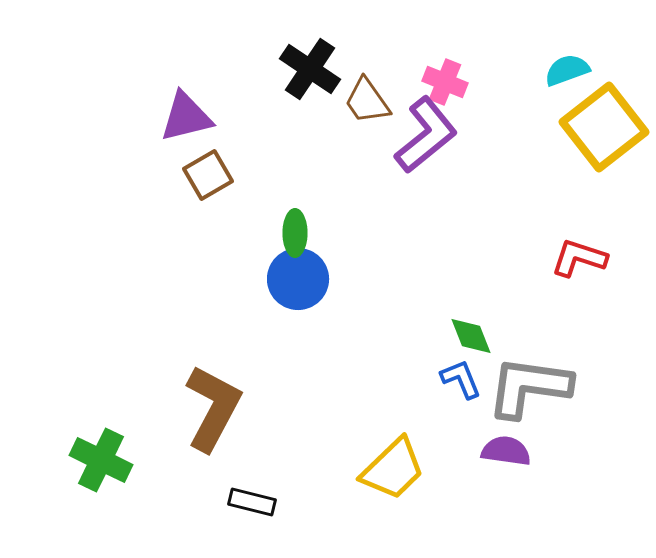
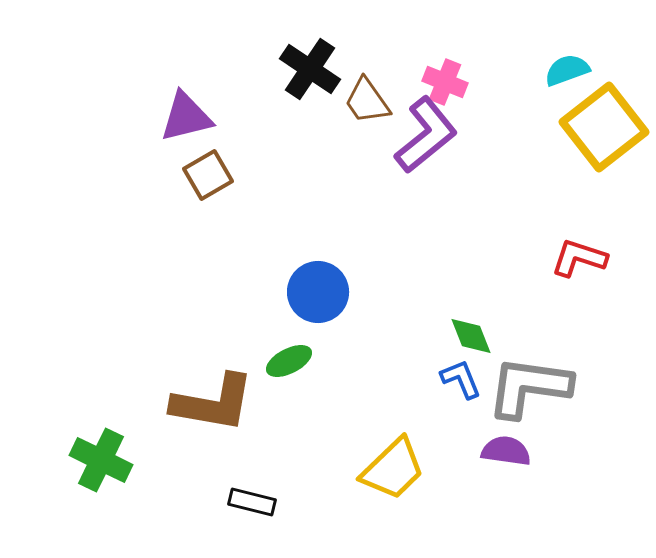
green ellipse: moved 6 px left, 128 px down; rotated 63 degrees clockwise
blue circle: moved 20 px right, 13 px down
brown L-shape: moved 5 px up; rotated 72 degrees clockwise
